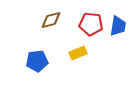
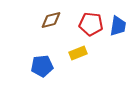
blue pentagon: moved 5 px right, 5 px down
